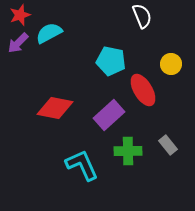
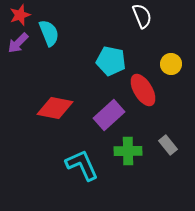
cyan semicircle: rotated 96 degrees clockwise
